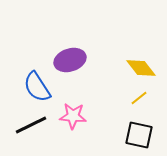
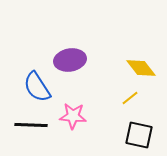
purple ellipse: rotated 8 degrees clockwise
yellow line: moved 9 px left
black line: rotated 28 degrees clockwise
